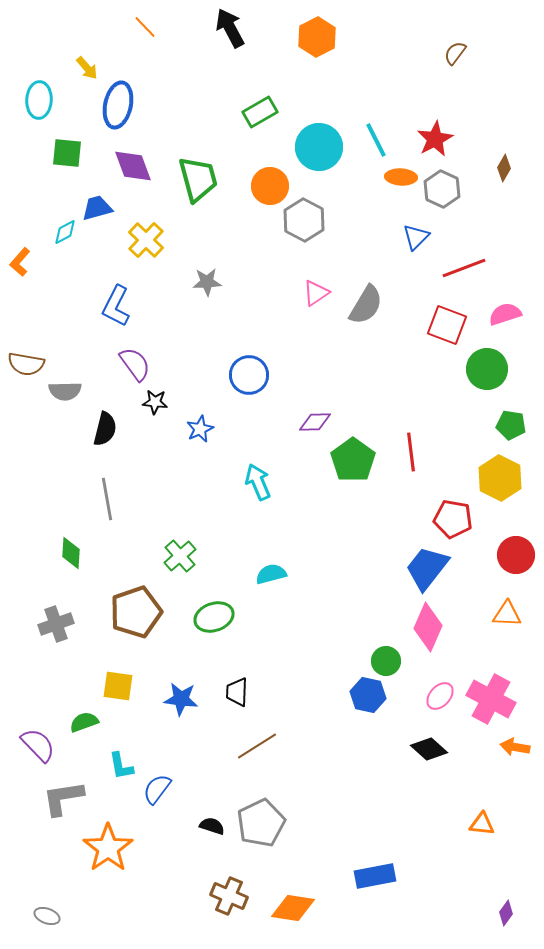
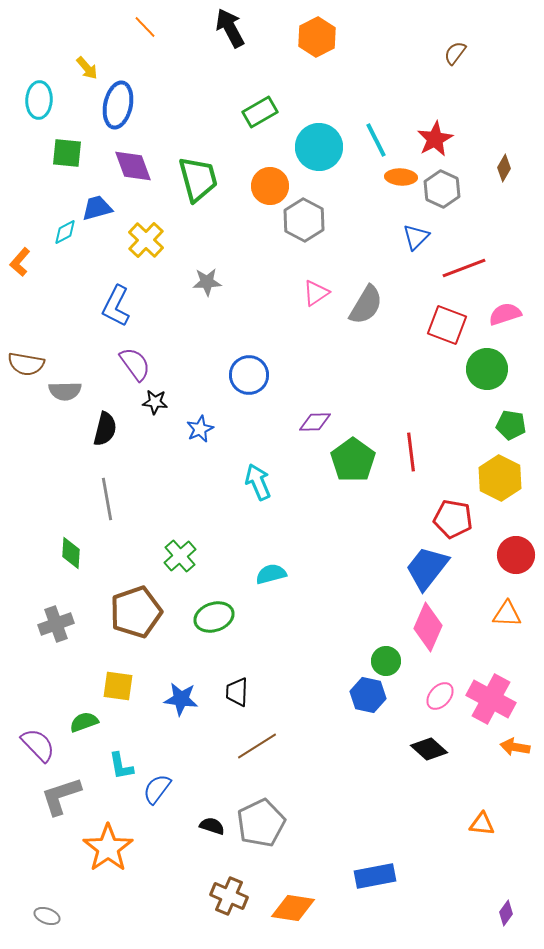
gray L-shape at (63, 798): moved 2 px left, 2 px up; rotated 9 degrees counterclockwise
